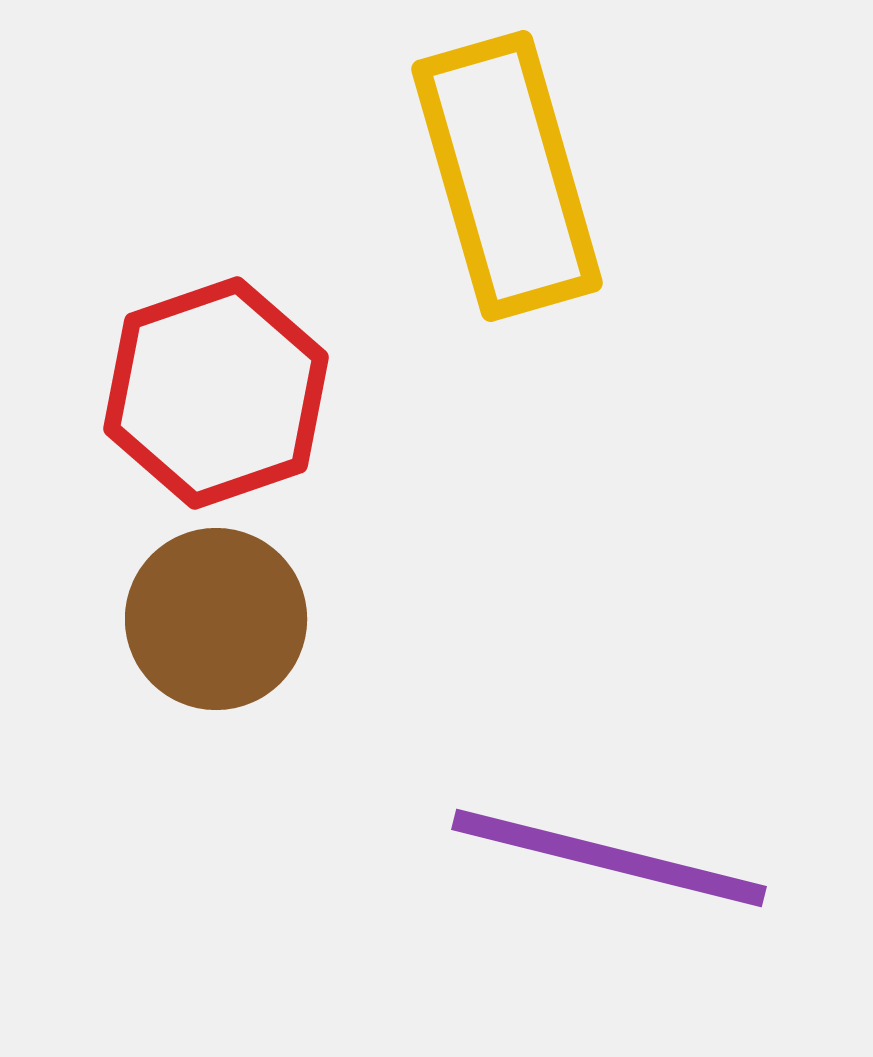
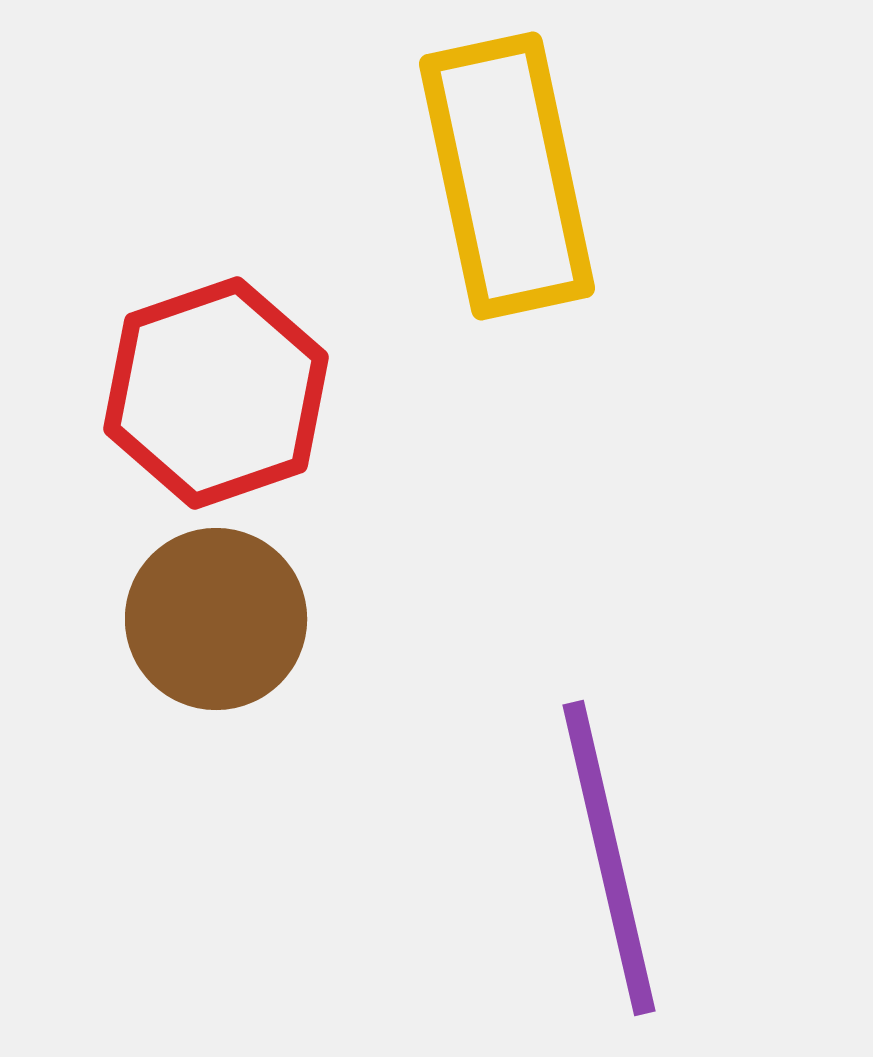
yellow rectangle: rotated 4 degrees clockwise
purple line: rotated 63 degrees clockwise
